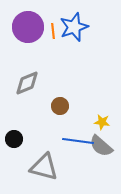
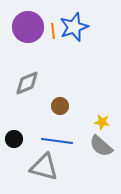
blue line: moved 21 px left
